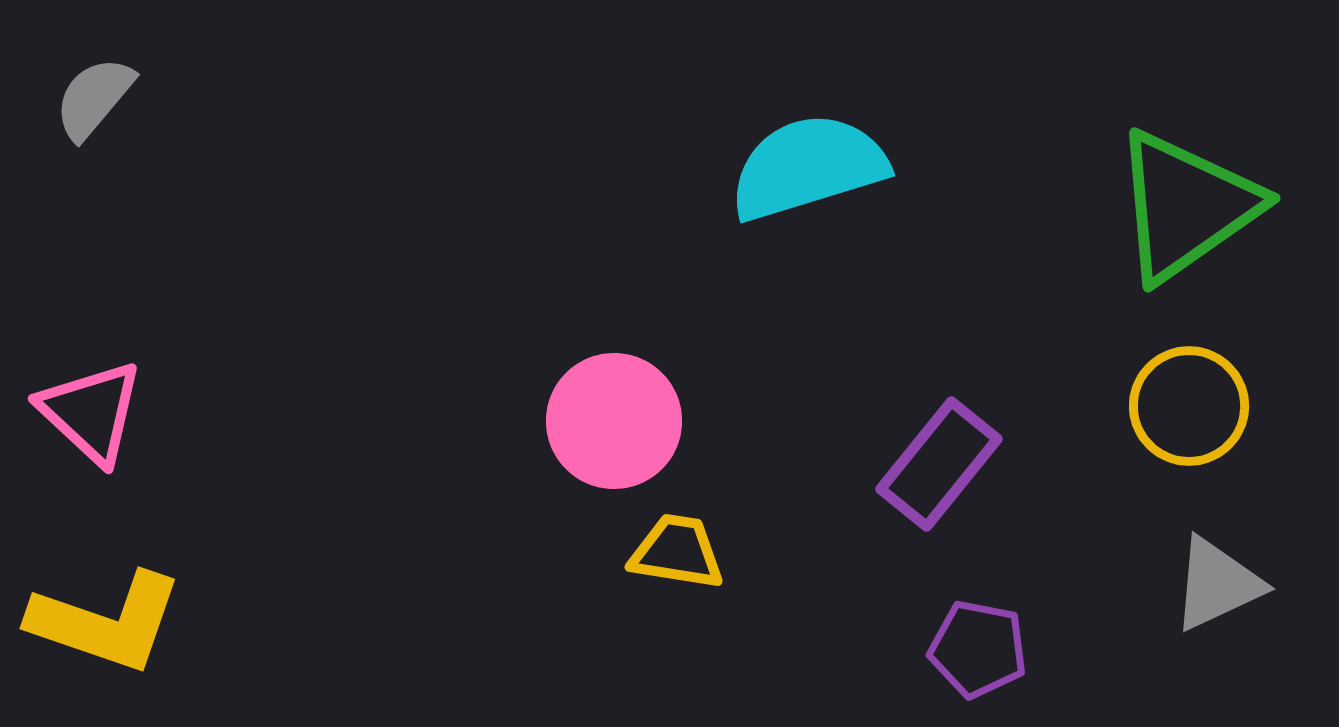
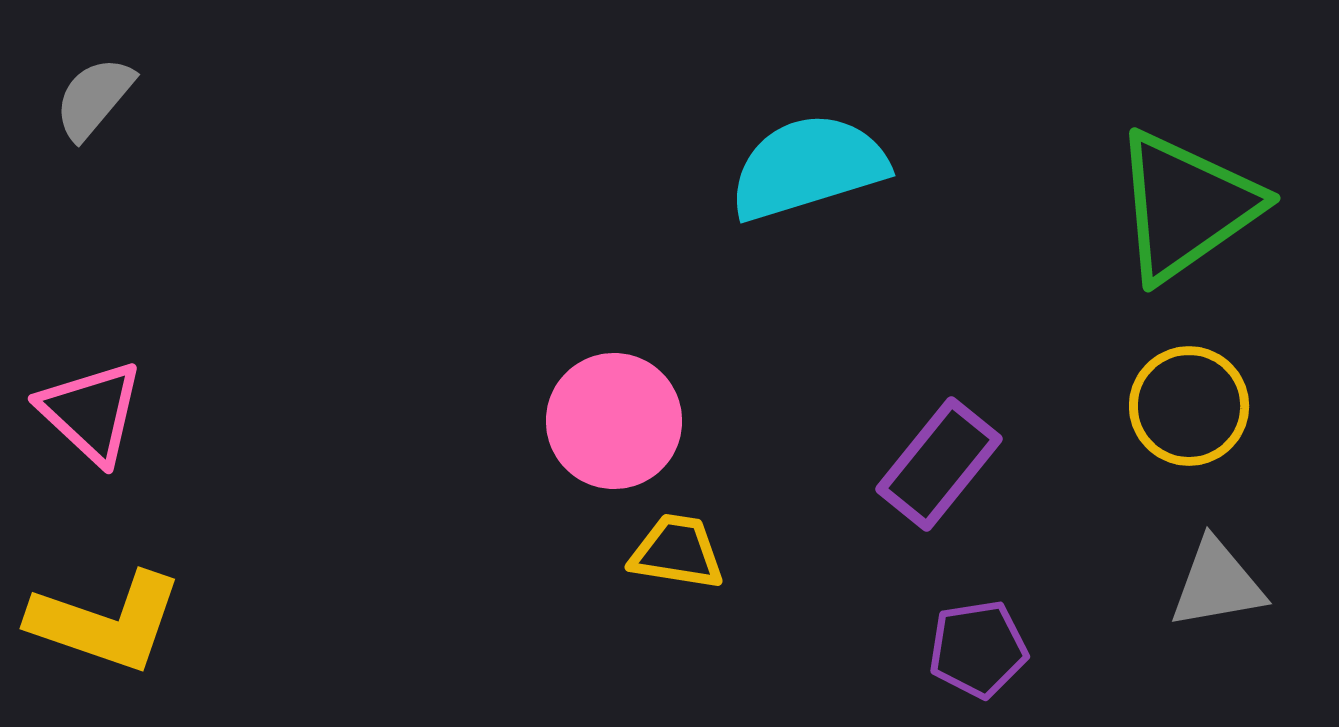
gray triangle: rotated 15 degrees clockwise
purple pentagon: rotated 20 degrees counterclockwise
